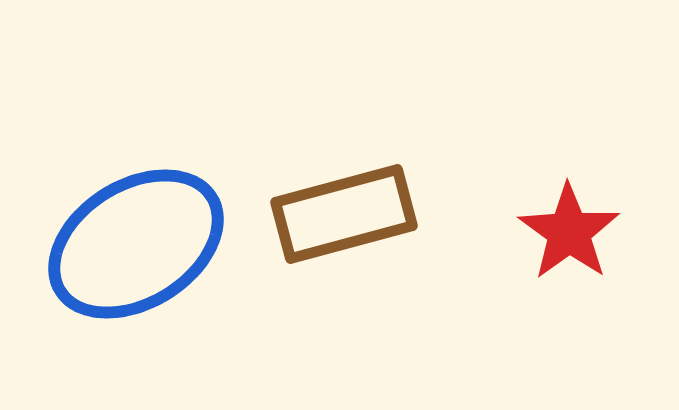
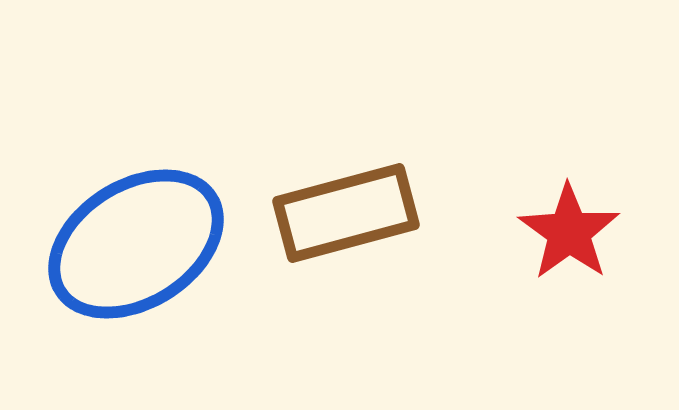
brown rectangle: moved 2 px right, 1 px up
